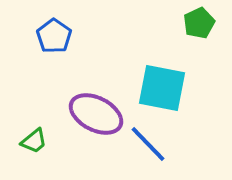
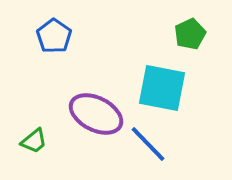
green pentagon: moved 9 px left, 11 px down
